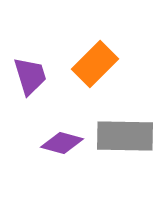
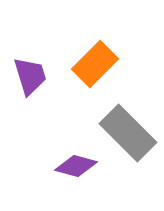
gray rectangle: moved 3 px right, 3 px up; rotated 44 degrees clockwise
purple diamond: moved 14 px right, 23 px down
